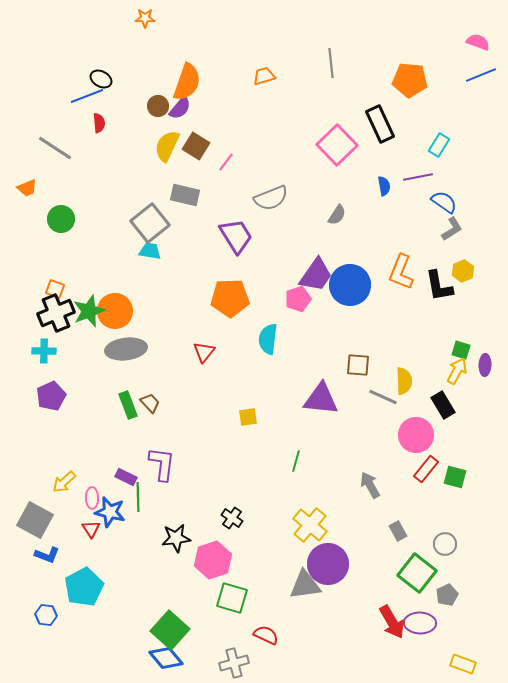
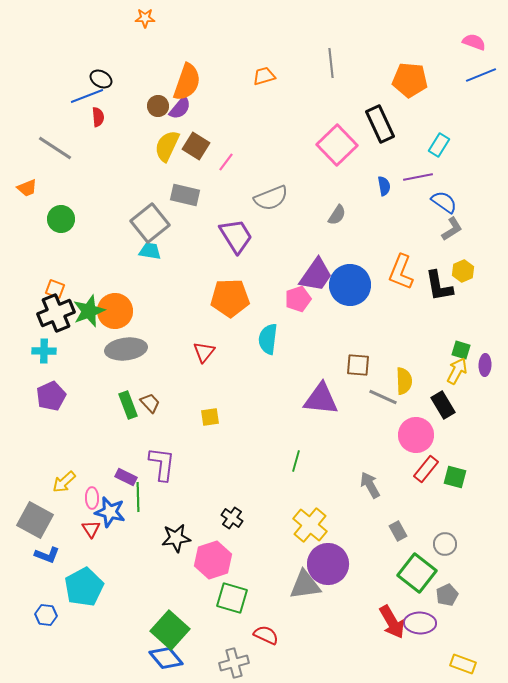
pink semicircle at (478, 42): moved 4 px left
red semicircle at (99, 123): moved 1 px left, 6 px up
yellow square at (248, 417): moved 38 px left
